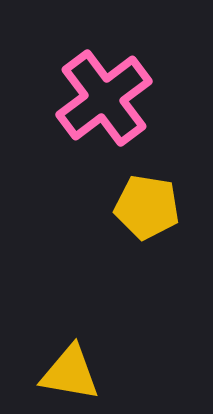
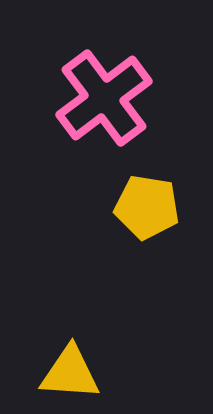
yellow triangle: rotated 6 degrees counterclockwise
